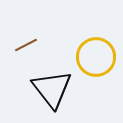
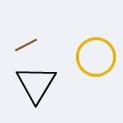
black triangle: moved 16 px left, 5 px up; rotated 9 degrees clockwise
